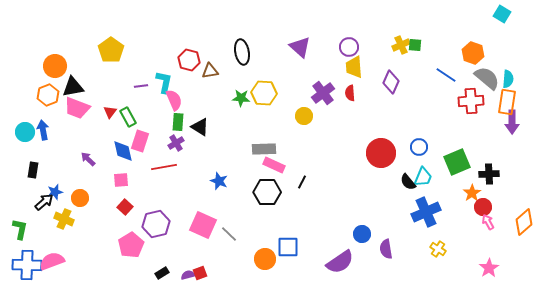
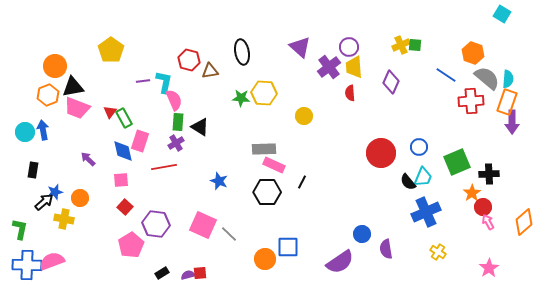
purple line at (141, 86): moved 2 px right, 5 px up
purple cross at (323, 93): moved 6 px right, 26 px up
orange rectangle at (507, 102): rotated 10 degrees clockwise
green rectangle at (128, 117): moved 4 px left, 1 px down
yellow cross at (64, 219): rotated 12 degrees counterclockwise
purple hexagon at (156, 224): rotated 20 degrees clockwise
yellow cross at (438, 249): moved 3 px down
red square at (200, 273): rotated 16 degrees clockwise
